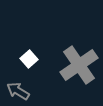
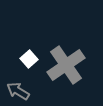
gray cross: moved 13 px left
